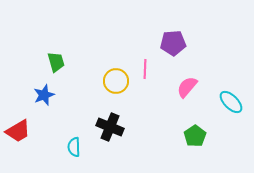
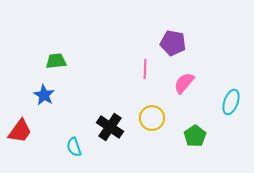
purple pentagon: rotated 15 degrees clockwise
green trapezoid: moved 1 px up; rotated 80 degrees counterclockwise
yellow circle: moved 36 px right, 37 px down
pink semicircle: moved 3 px left, 4 px up
blue star: rotated 20 degrees counterclockwise
cyan ellipse: rotated 65 degrees clockwise
black cross: rotated 12 degrees clockwise
red trapezoid: moved 2 px right; rotated 24 degrees counterclockwise
cyan semicircle: rotated 18 degrees counterclockwise
